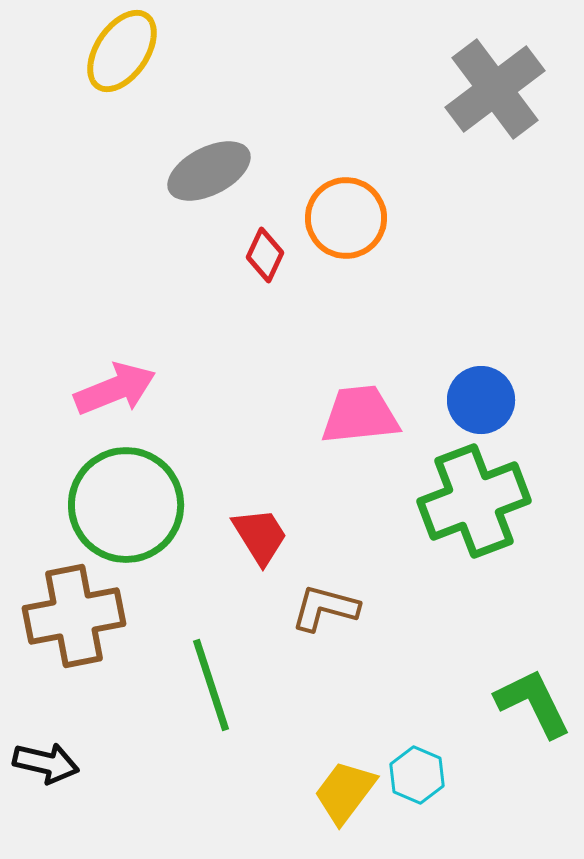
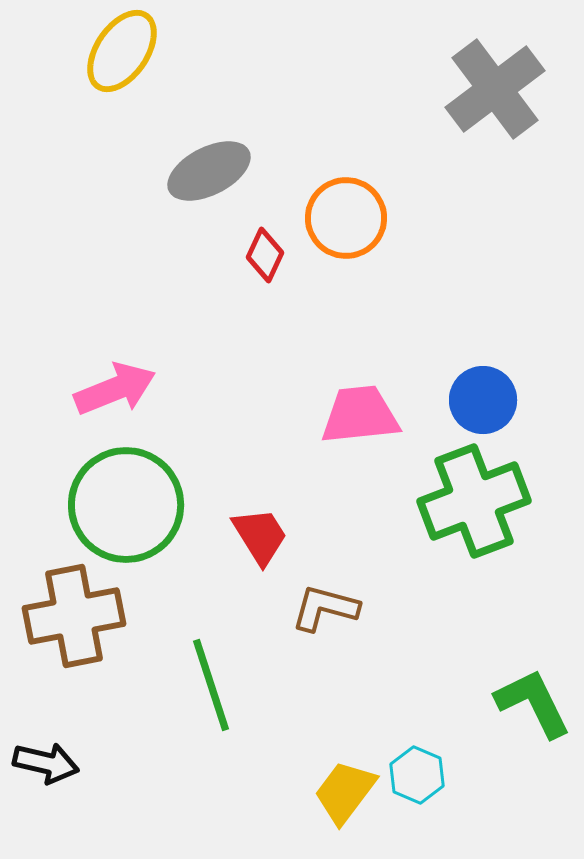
blue circle: moved 2 px right
